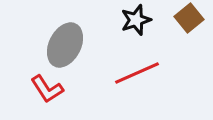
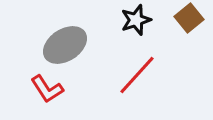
gray ellipse: rotated 30 degrees clockwise
red line: moved 2 px down; rotated 24 degrees counterclockwise
